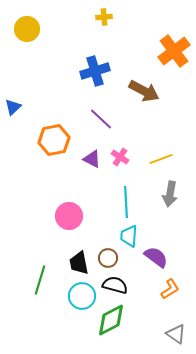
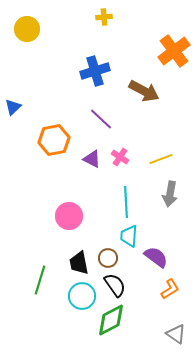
black semicircle: rotated 40 degrees clockwise
